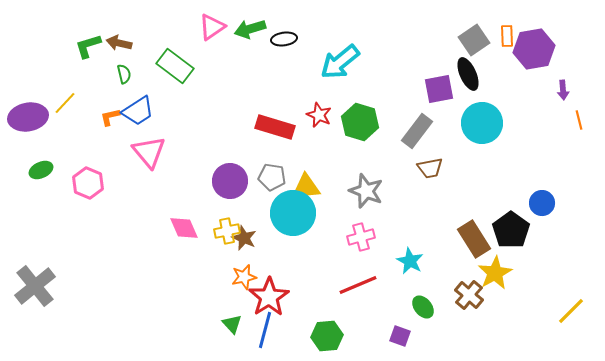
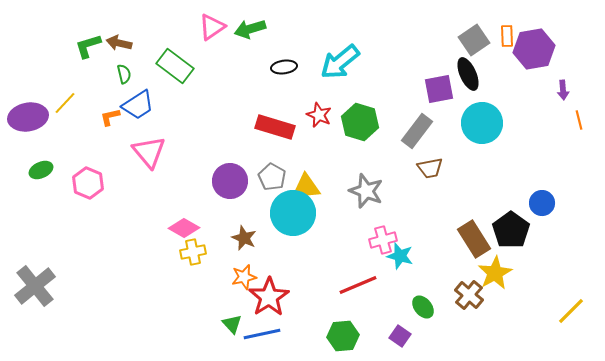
black ellipse at (284, 39): moved 28 px down
blue trapezoid at (138, 111): moved 6 px up
gray pentagon at (272, 177): rotated 20 degrees clockwise
pink diamond at (184, 228): rotated 36 degrees counterclockwise
yellow cross at (227, 231): moved 34 px left, 21 px down
pink cross at (361, 237): moved 22 px right, 3 px down
cyan star at (410, 261): moved 10 px left, 5 px up; rotated 12 degrees counterclockwise
blue line at (265, 330): moved 3 px left, 4 px down; rotated 63 degrees clockwise
green hexagon at (327, 336): moved 16 px right
purple square at (400, 336): rotated 15 degrees clockwise
